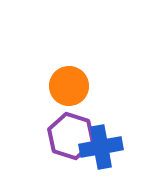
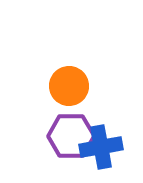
purple hexagon: rotated 18 degrees counterclockwise
